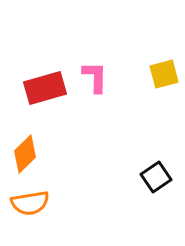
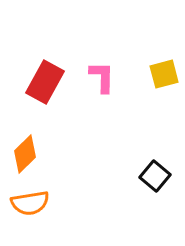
pink L-shape: moved 7 px right
red rectangle: moved 6 px up; rotated 45 degrees counterclockwise
black square: moved 1 px left, 1 px up; rotated 16 degrees counterclockwise
